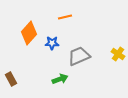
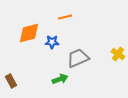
orange diamond: rotated 35 degrees clockwise
blue star: moved 1 px up
gray trapezoid: moved 1 px left, 2 px down
brown rectangle: moved 2 px down
